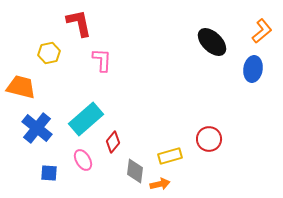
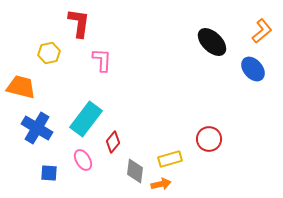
red L-shape: rotated 20 degrees clockwise
blue ellipse: rotated 50 degrees counterclockwise
cyan rectangle: rotated 12 degrees counterclockwise
blue cross: rotated 8 degrees counterclockwise
yellow rectangle: moved 3 px down
orange arrow: moved 1 px right
